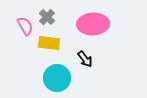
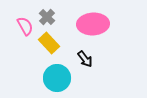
yellow rectangle: rotated 40 degrees clockwise
